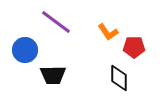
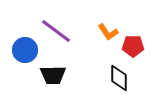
purple line: moved 9 px down
red pentagon: moved 1 px left, 1 px up
